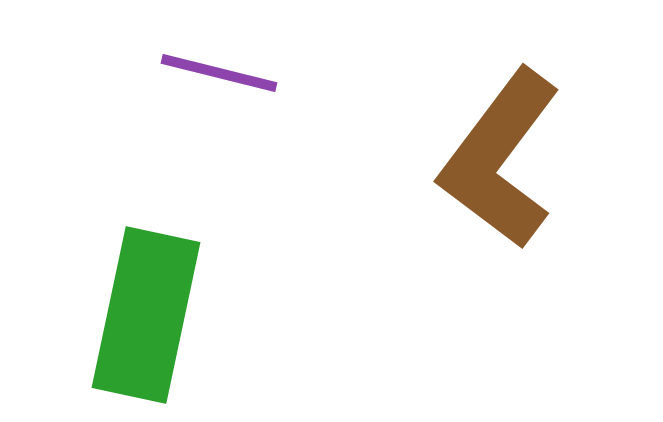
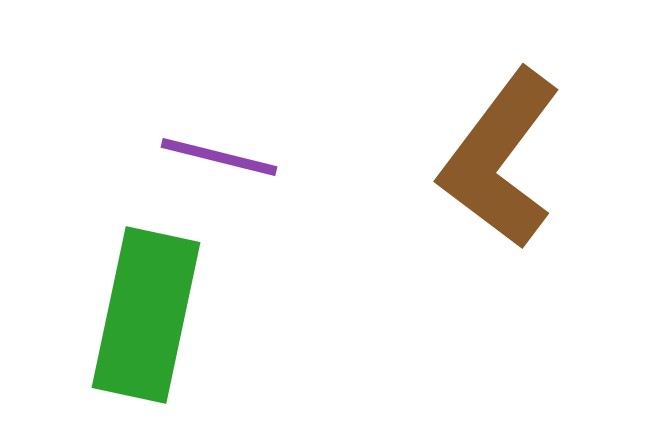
purple line: moved 84 px down
